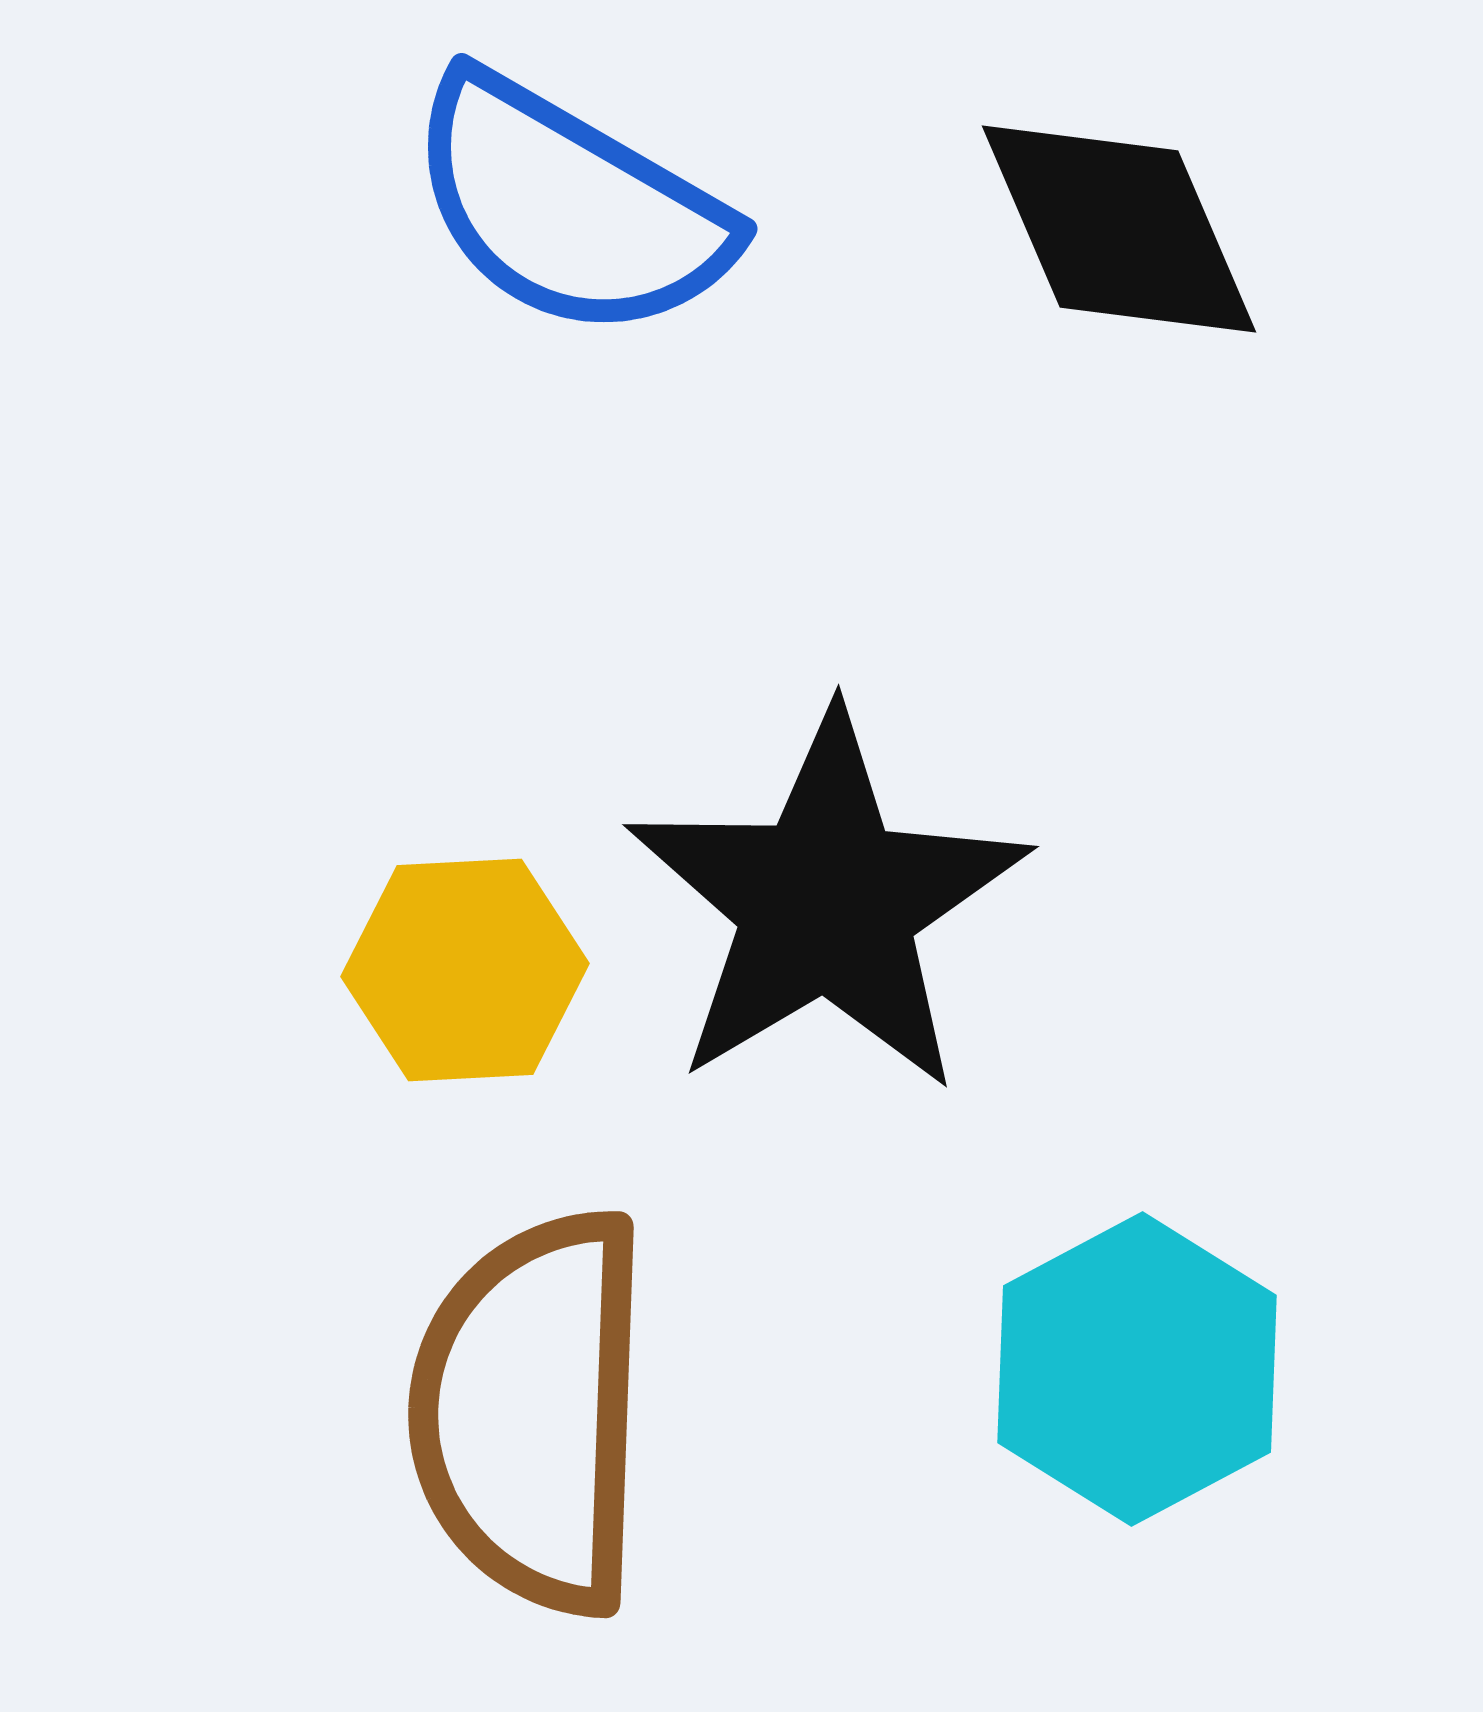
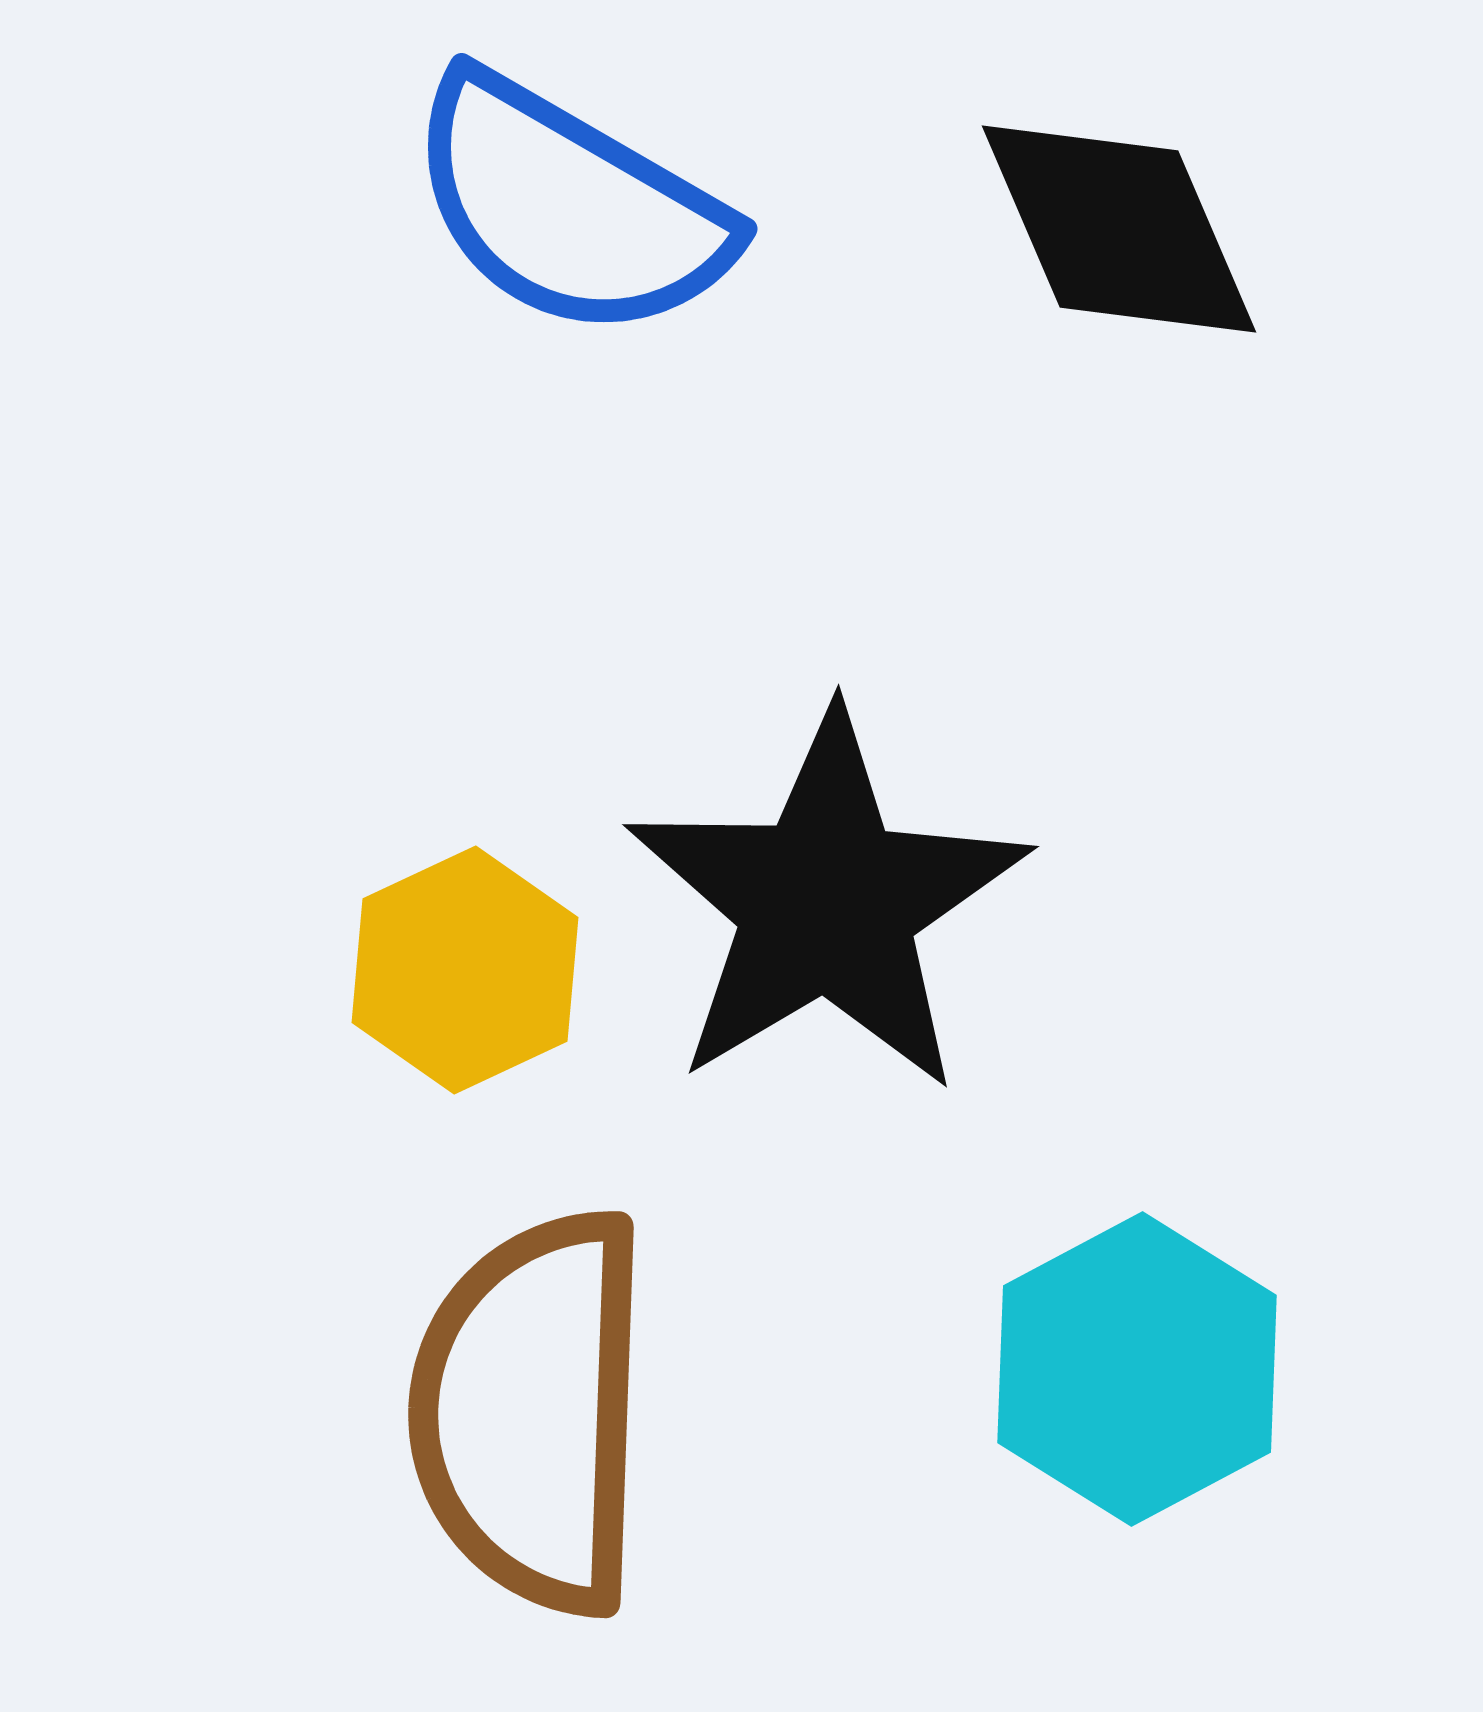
yellow hexagon: rotated 22 degrees counterclockwise
